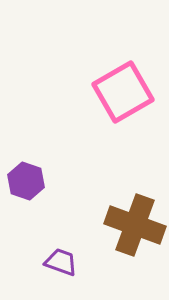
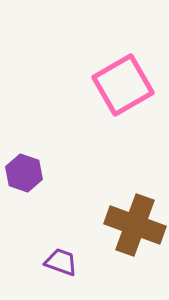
pink square: moved 7 px up
purple hexagon: moved 2 px left, 8 px up
